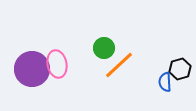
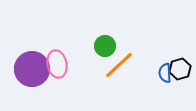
green circle: moved 1 px right, 2 px up
blue semicircle: moved 9 px up
